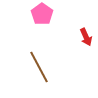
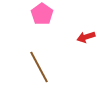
red arrow: rotated 96 degrees clockwise
